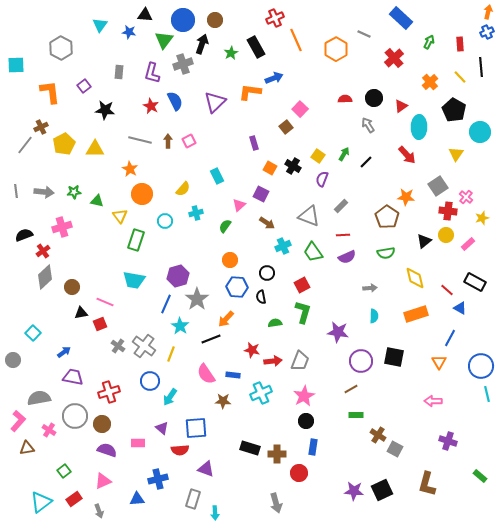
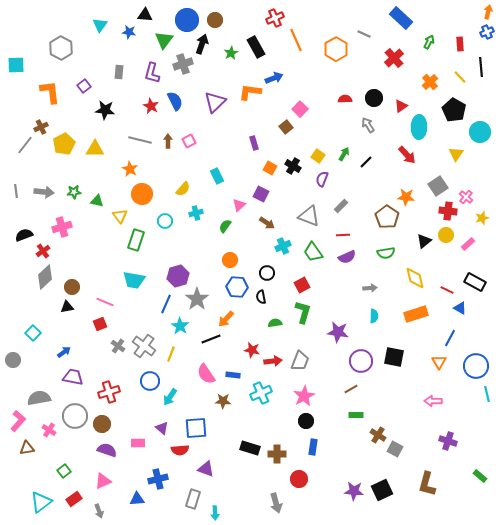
blue circle at (183, 20): moved 4 px right
red line at (447, 290): rotated 16 degrees counterclockwise
black triangle at (81, 313): moved 14 px left, 6 px up
blue circle at (481, 366): moved 5 px left
red circle at (299, 473): moved 6 px down
